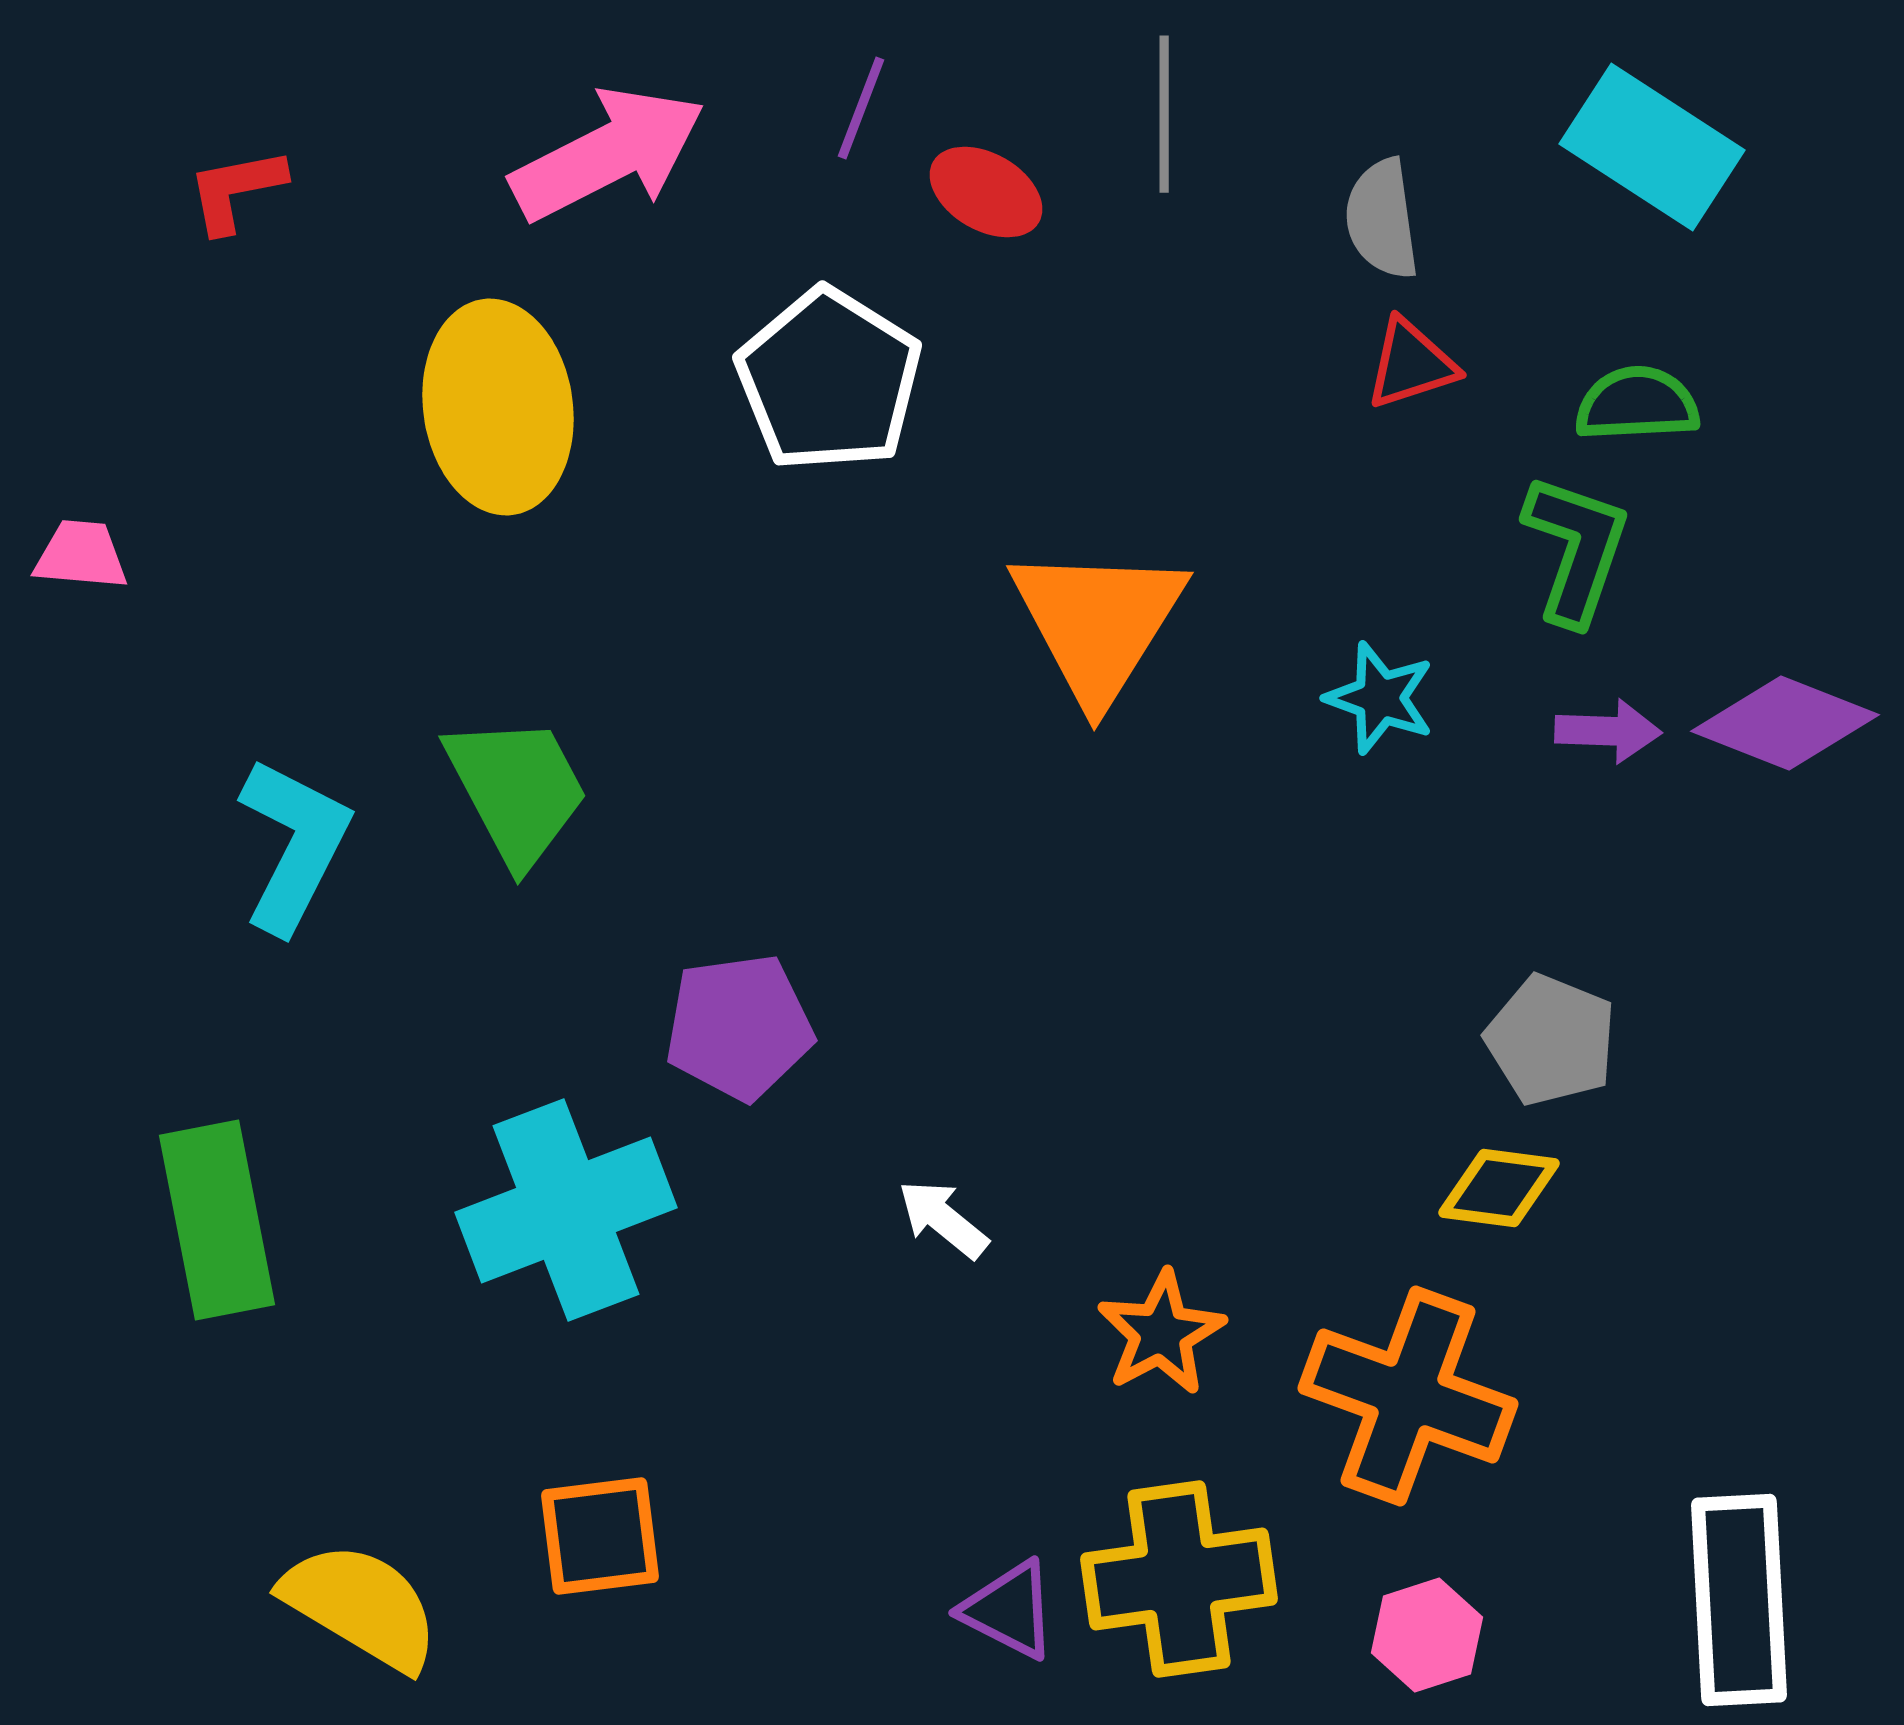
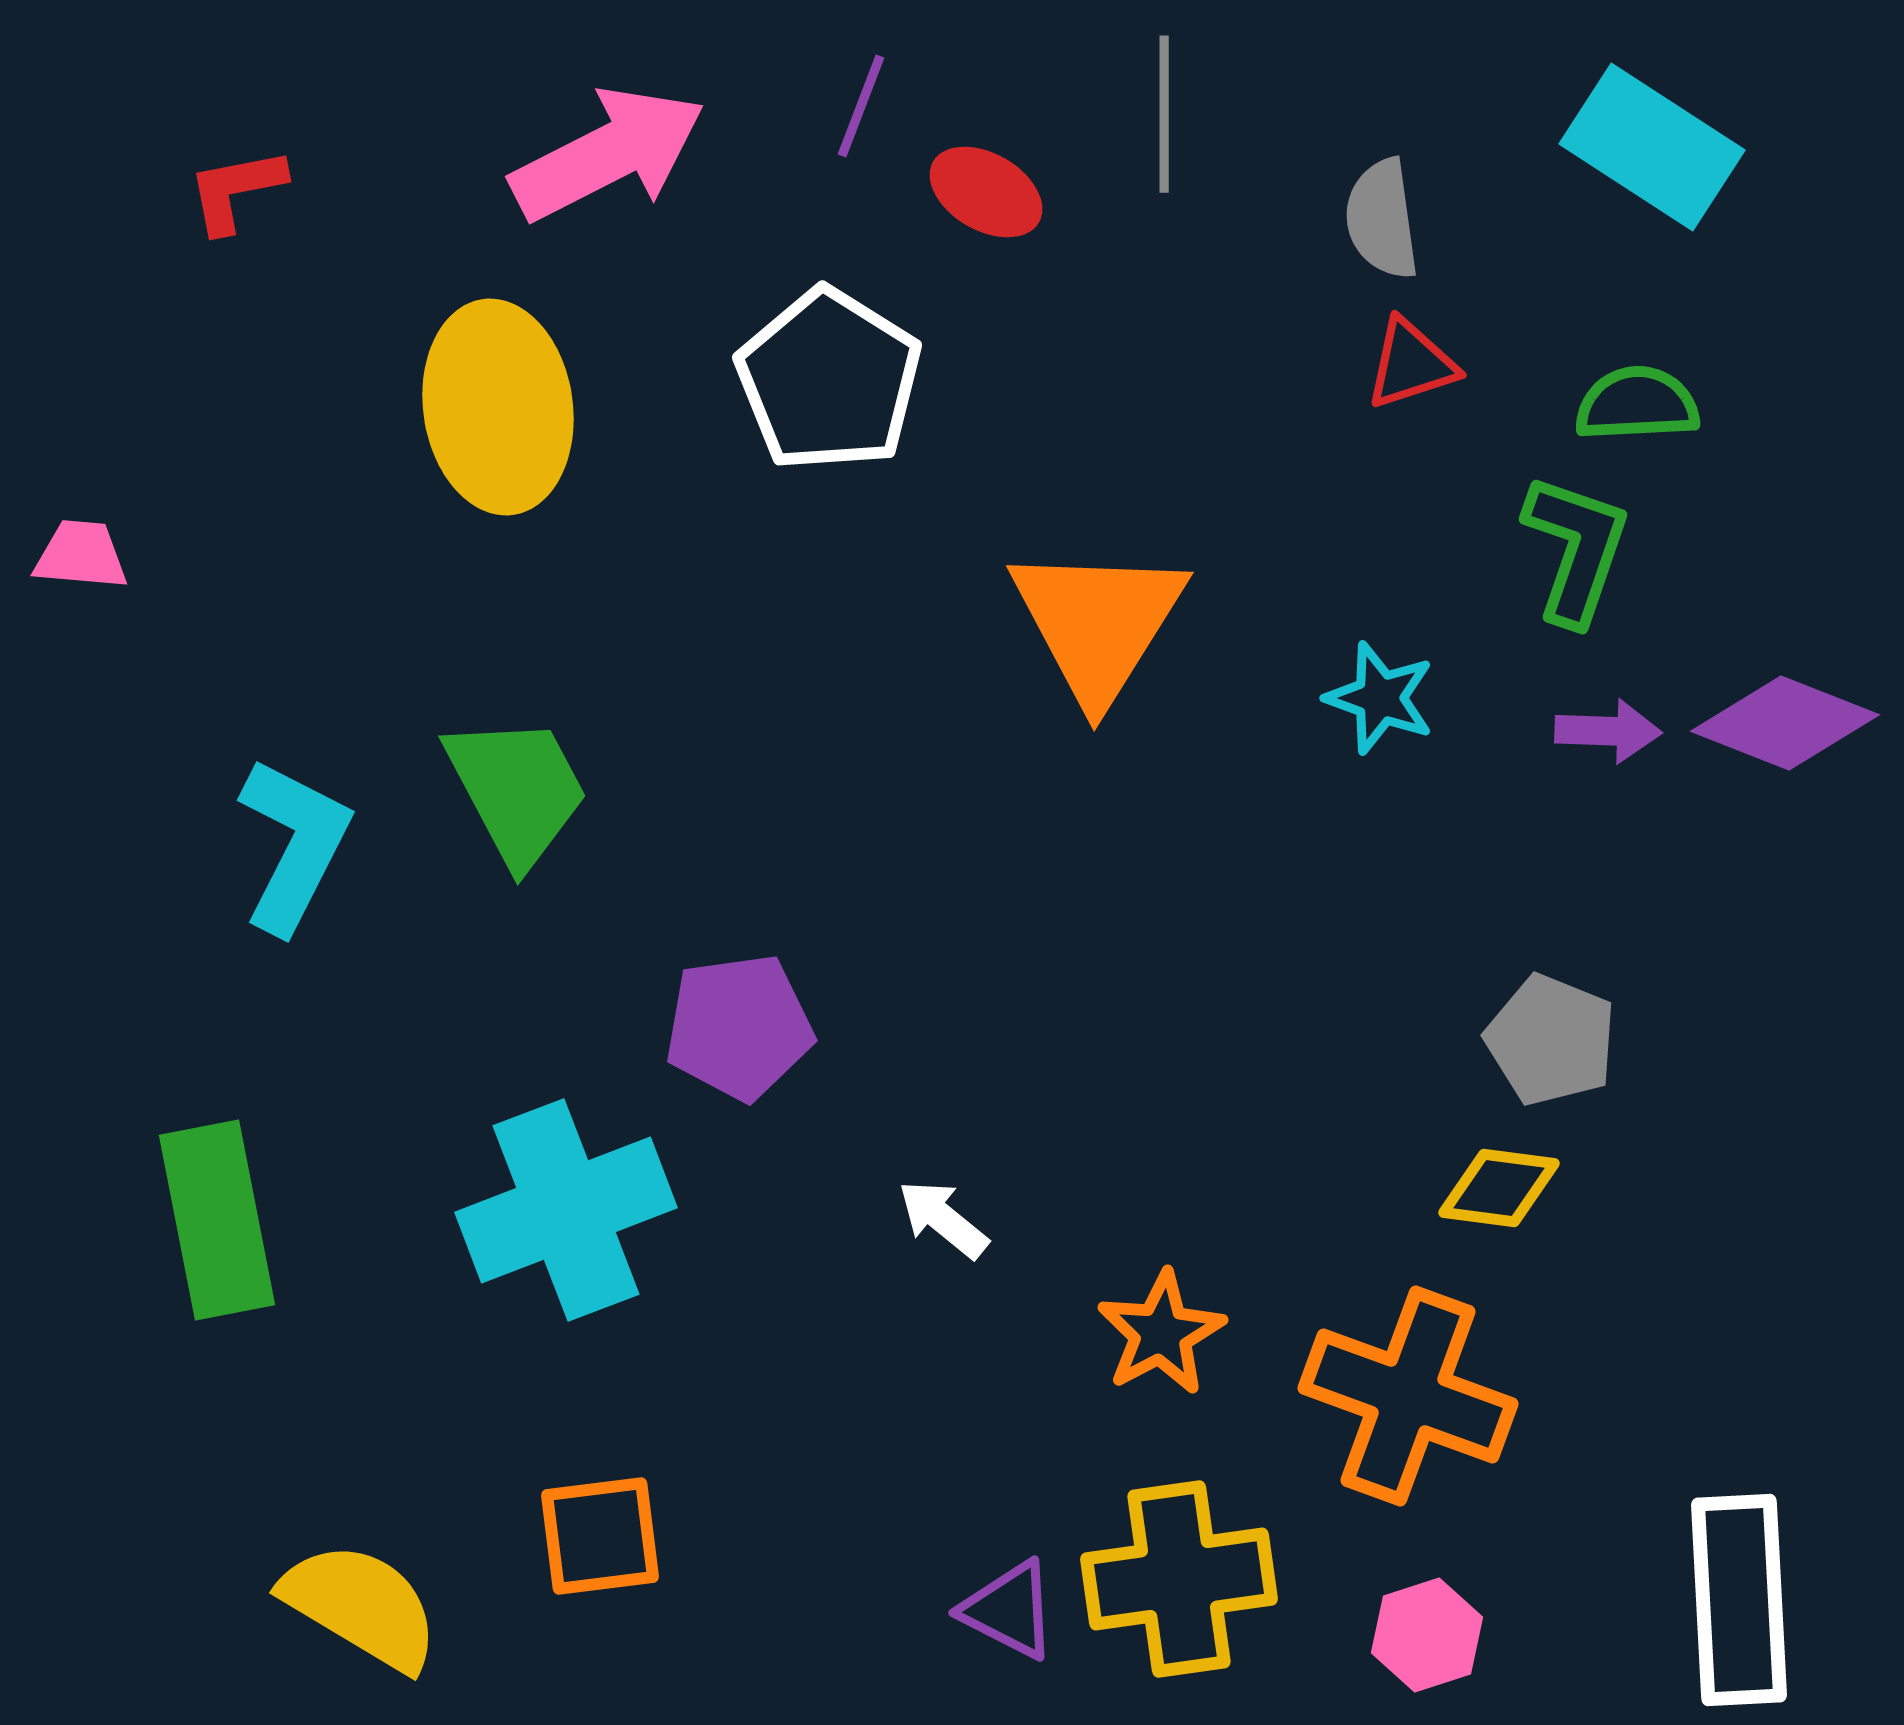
purple line: moved 2 px up
